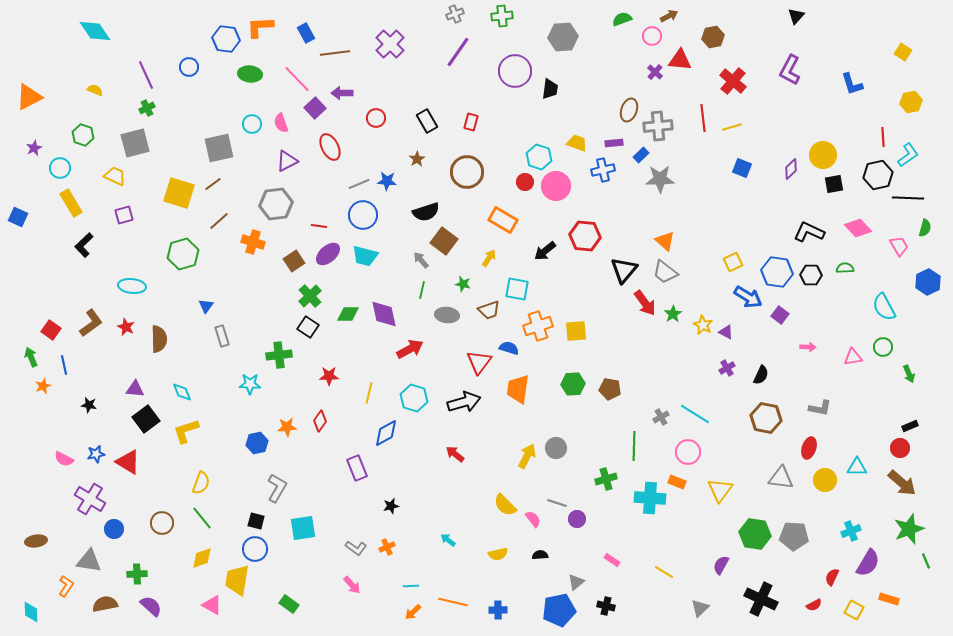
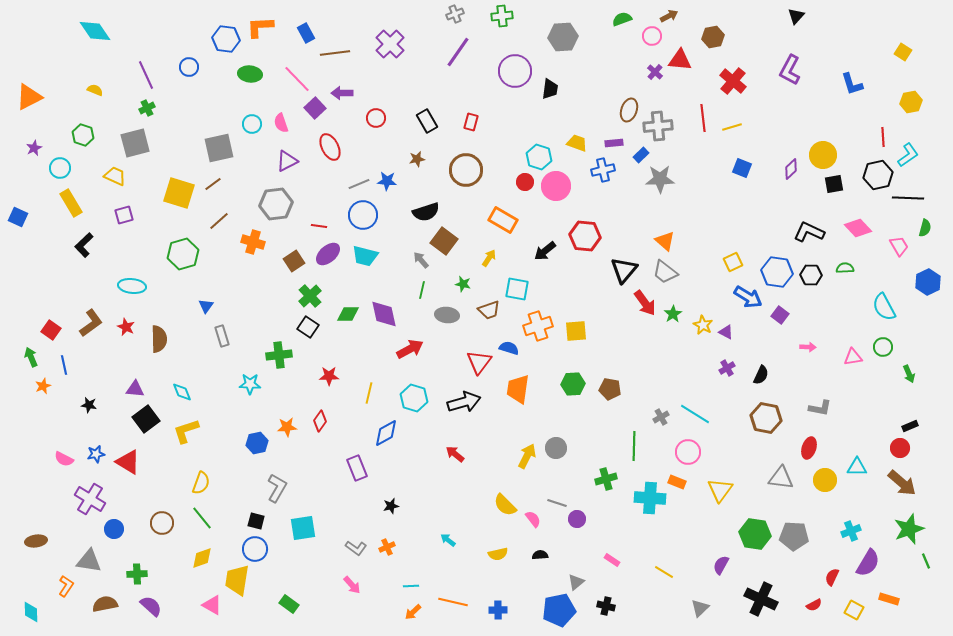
brown star at (417, 159): rotated 21 degrees clockwise
brown circle at (467, 172): moved 1 px left, 2 px up
